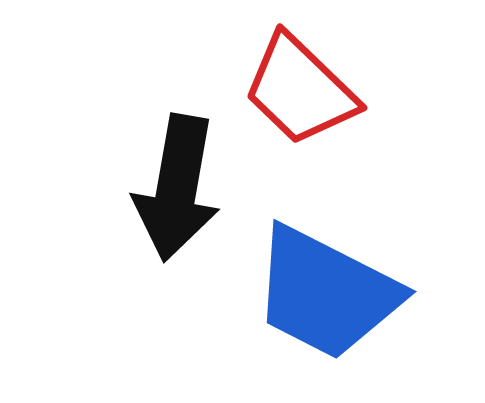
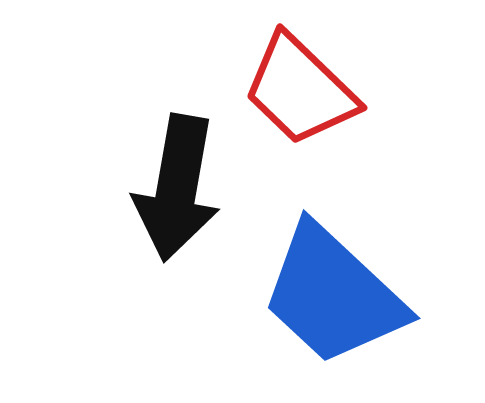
blue trapezoid: moved 7 px right, 2 px down; rotated 16 degrees clockwise
